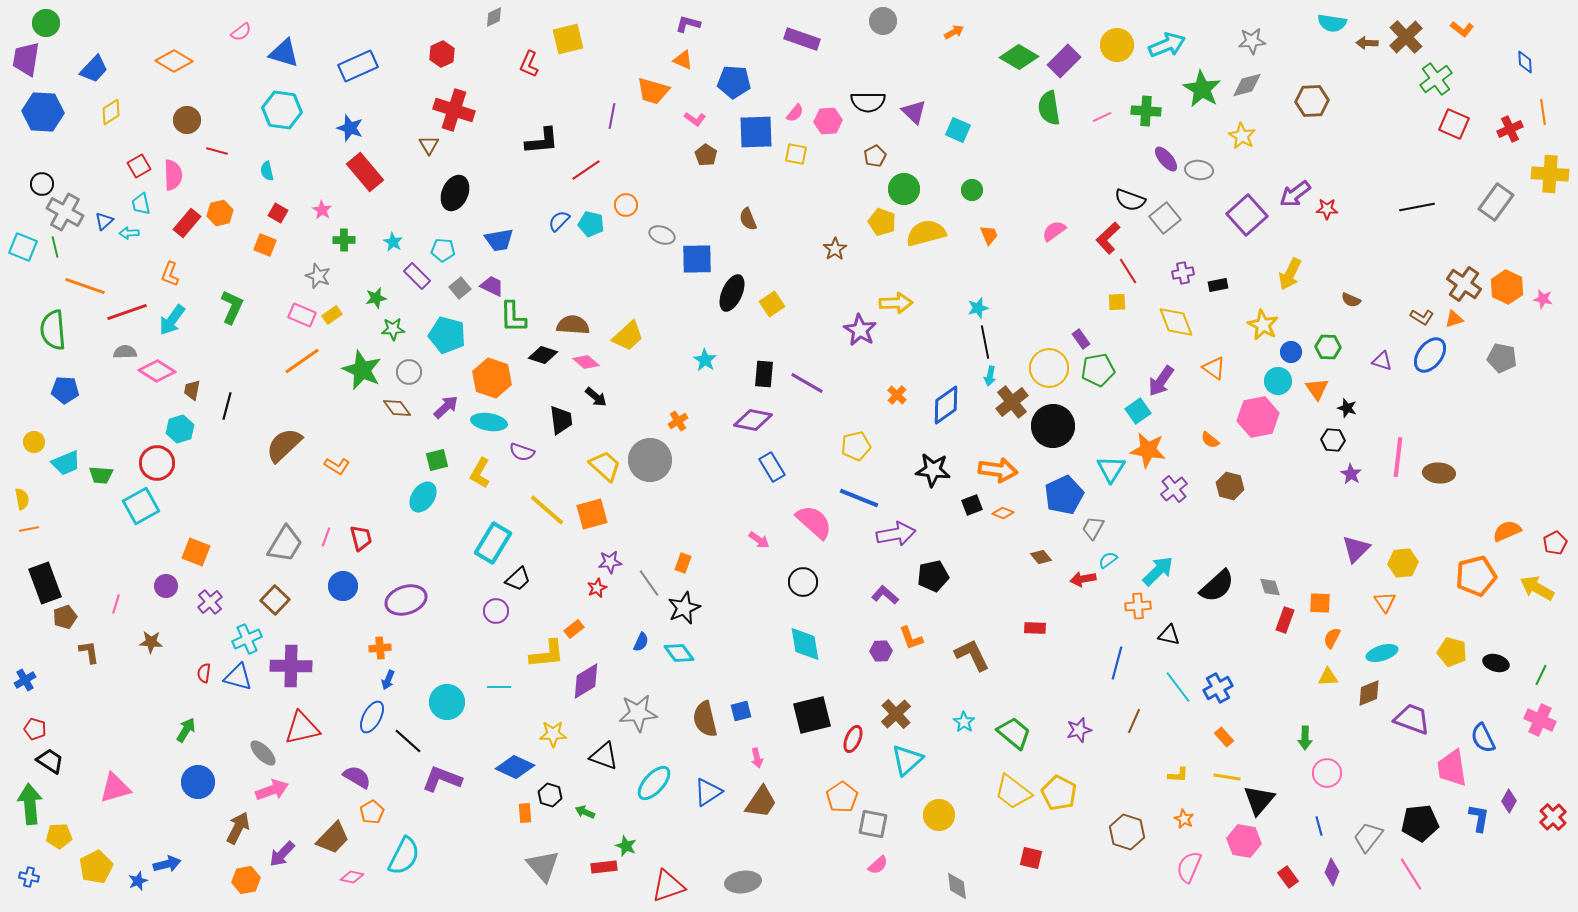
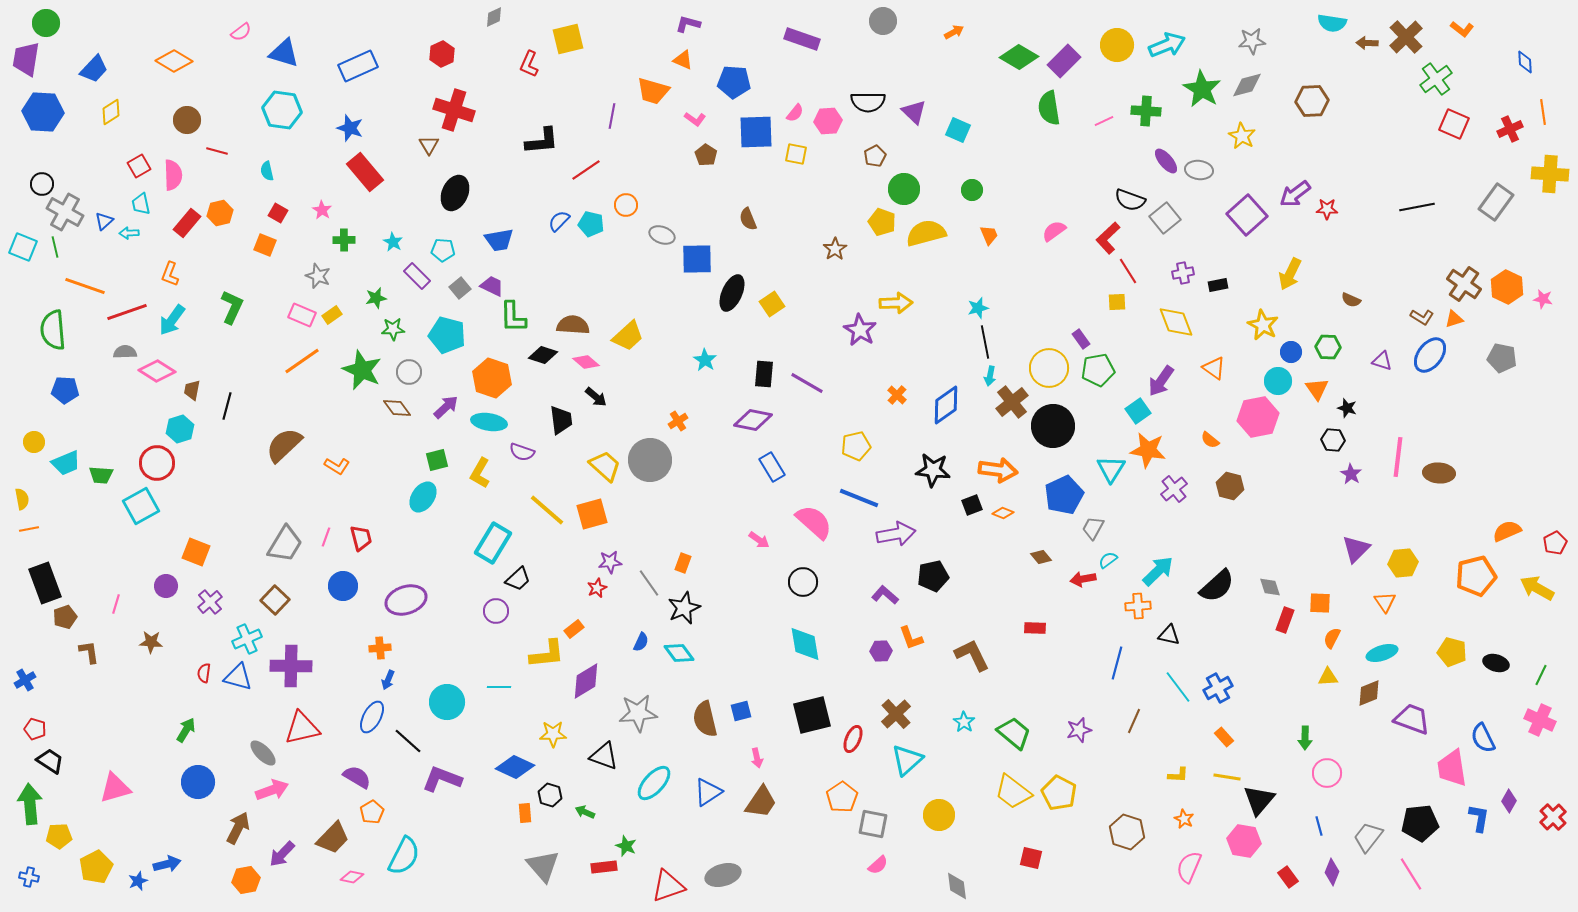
pink line at (1102, 117): moved 2 px right, 4 px down
purple ellipse at (1166, 159): moved 2 px down
gray ellipse at (743, 882): moved 20 px left, 7 px up; rotated 8 degrees counterclockwise
